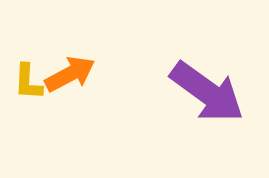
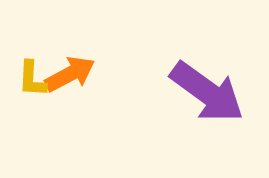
yellow L-shape: moved 4 px right, 3 px up
